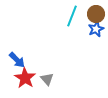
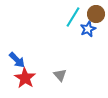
cyan line: moved 1 px right, 1 px down; rotated 10 degrees clockwise
blue star: moved 8 px left
gray triangle: moved 13 px right, 4 px up
